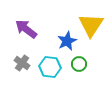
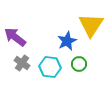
purple arrow: moved 11 px left, 8 px down
